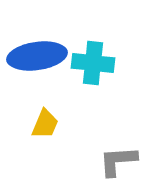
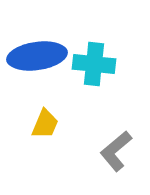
cyan cross: moved 1 px right, 1 px down
gray L-shape: moved 2 px left, 10 px up; rotated 36 degrees counterclockwise
